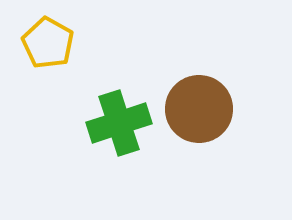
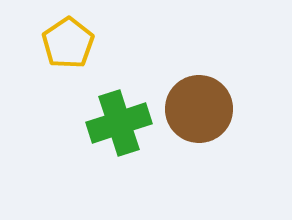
yellow pentagon: moved 20 px right; rotated 9 degrees clockwise
